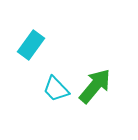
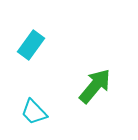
cyan trapezoid: moved 22 px left, 23 px down
